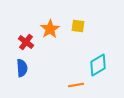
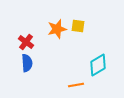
orange star: moved 7 px right; rotated 18 degrees clockwise
blue semicircle: moved 5 px right, 5 px up
